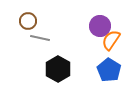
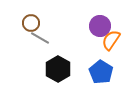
brown circle: moved 3 px right, 2 px down
gray line: rotated 18 degrees clockwise
blue pentagon: moved 8 px left, 2 px down
